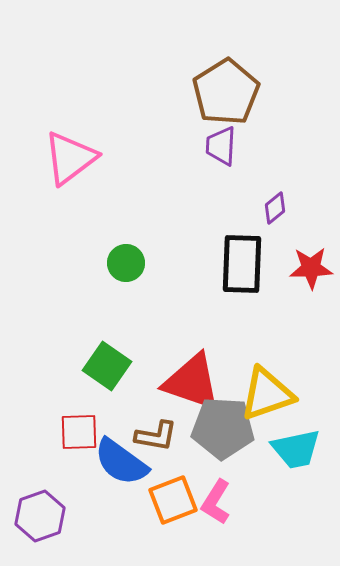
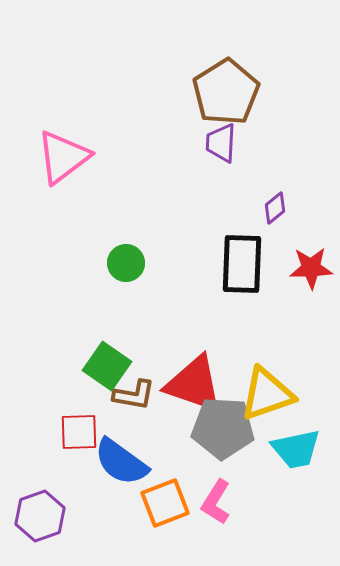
purple trapezoid: moved 3 px up
pink triangle: moved 7 px left, 1 px up
red triangle: moved 2 px right, 2 px down
brown L-shape: moved 22 px left, 41 px up
orange square: moved 8 px left, 3 px down
